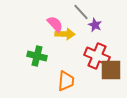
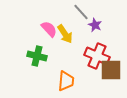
pink semicircle: moved 6 px left, 5 px down
yellow arrow: rotated 54 degrees clockwise
